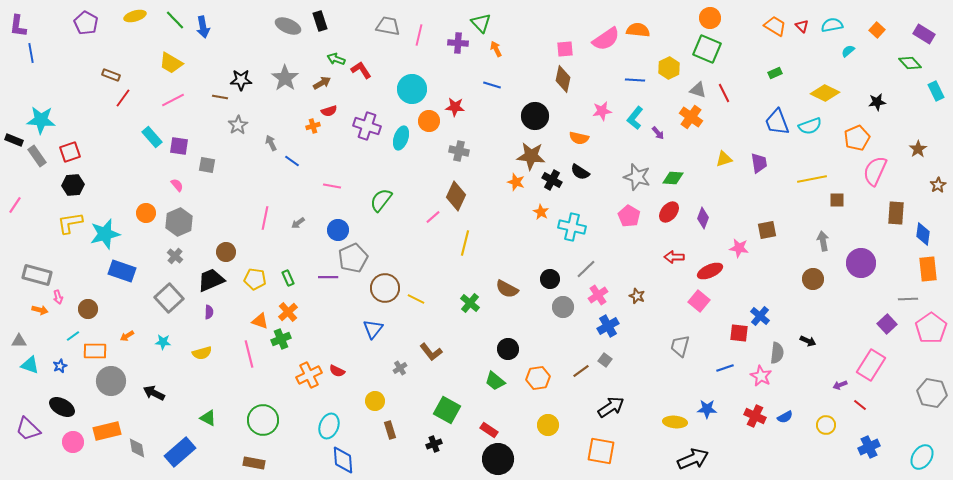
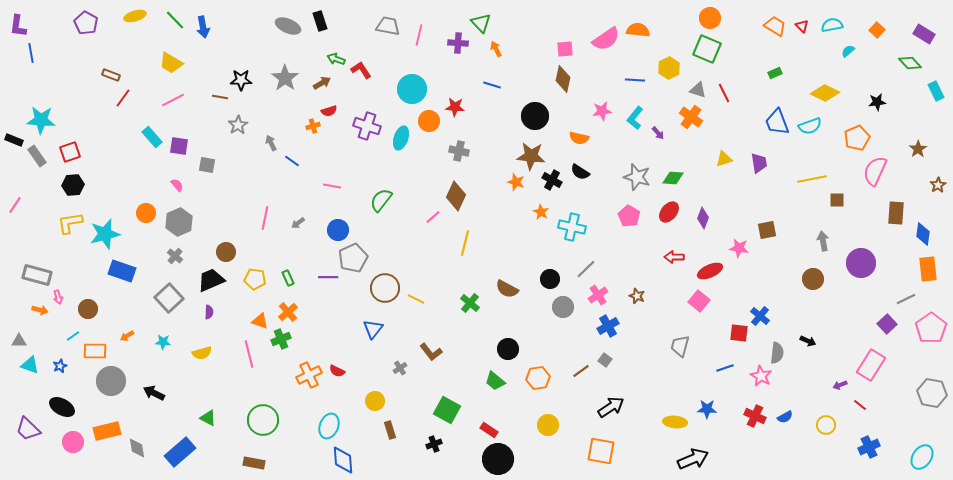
gray line at (908, 299): moved 2 px left; rotated 24 degrees counterclockwise
